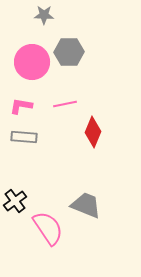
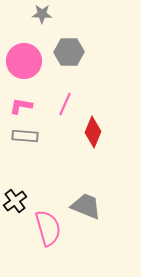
gray star: moved 2 px left, 1 px up
pink circle: moved 8 px left, 1 px up
pink line: rotated 55 degrees counterclockwise
gray rectangle: moved 1 px right, 1 px up
gray trapezoid: moved 1 px down
pink semicircle: rotated 18 degrees clockwise
